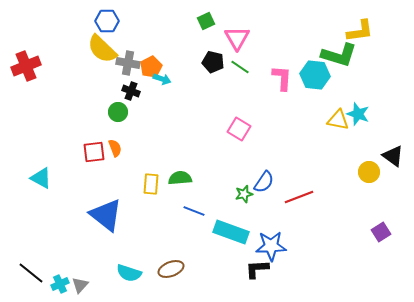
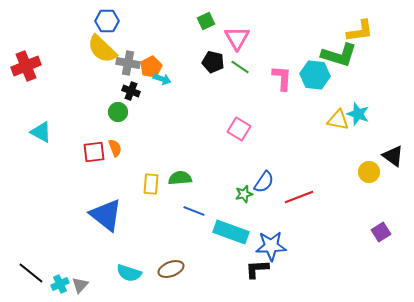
cyan triangle: moved 46 px up
